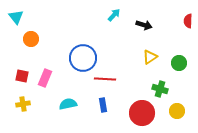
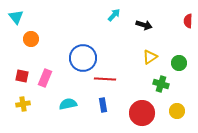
green cross: moved 1 px right, 5 px up
